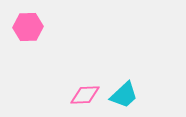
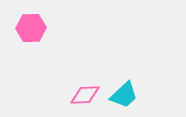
pink hexagon: moved 3 px right, 1 px down
